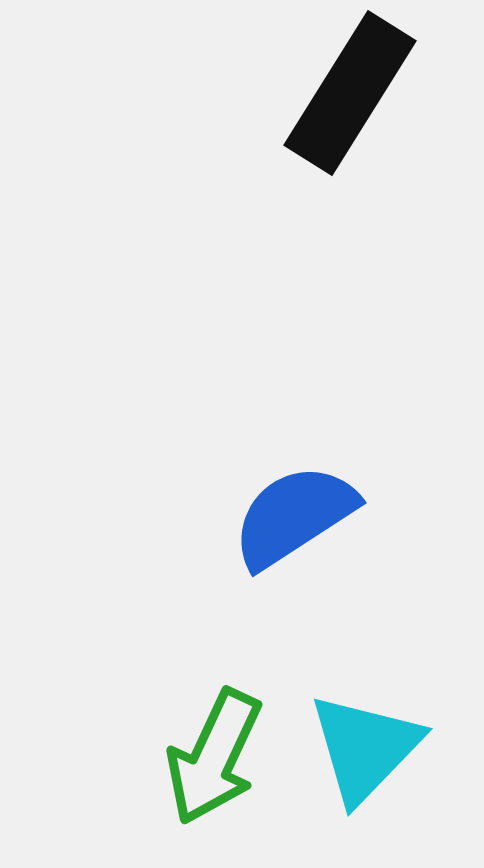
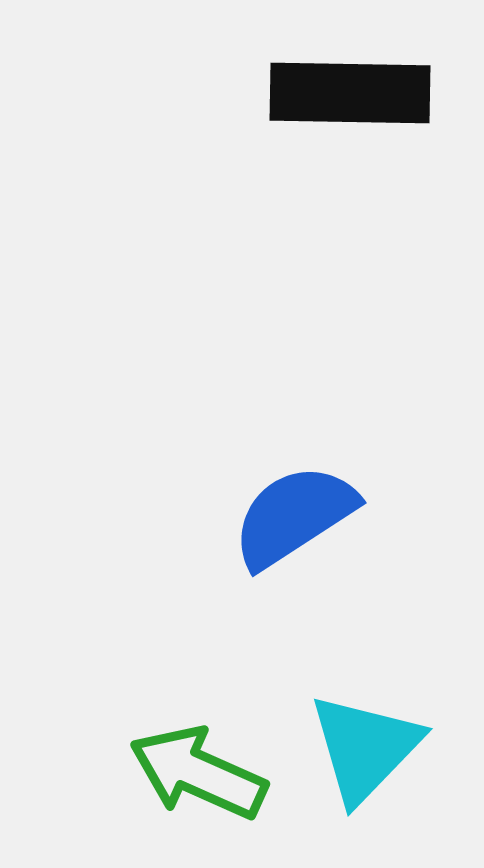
black rectangle: rotated 59 degrees clockwise
green arrow: moved 16 px left, 16 px down; rotated 89 degrees clockwise
